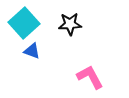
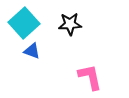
pink L-shape: rotated 16 degrees clockwise
